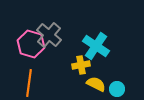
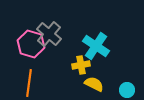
gray cross: moved 1 px up
yellow semicircle: moved 2 px left
cyan circle: moved 10 px right, 1 px down
